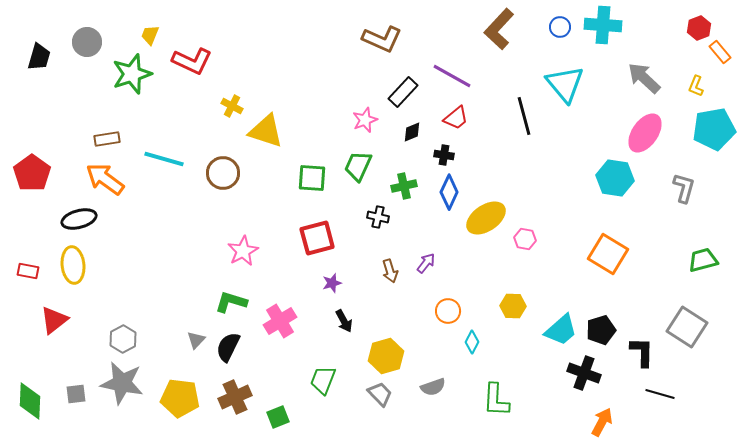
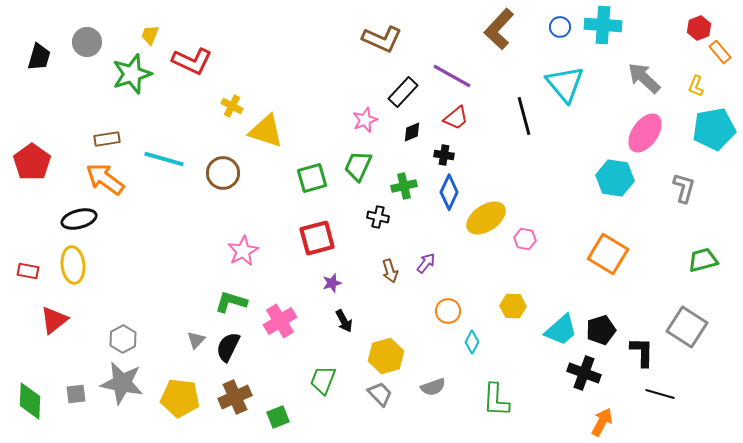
red pentagon at (32, 173): moved 11 px up
green square at (312, 178): rotated 20 degrees counterclockwise
